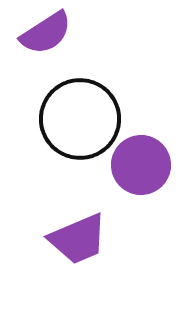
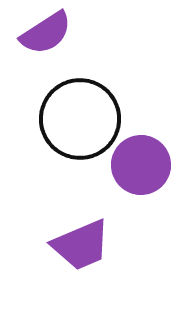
purple trapezoid: moved 3 px right, 6 px down
